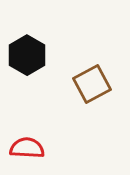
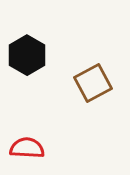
brown square: moved 1 px right, 1 px up
